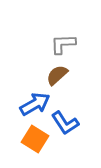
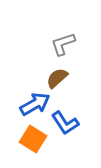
gray L-shape: rotated 16 degrees counterclockwise
brown semicircle: moved 3 px down
orange square: moved 2 px left
